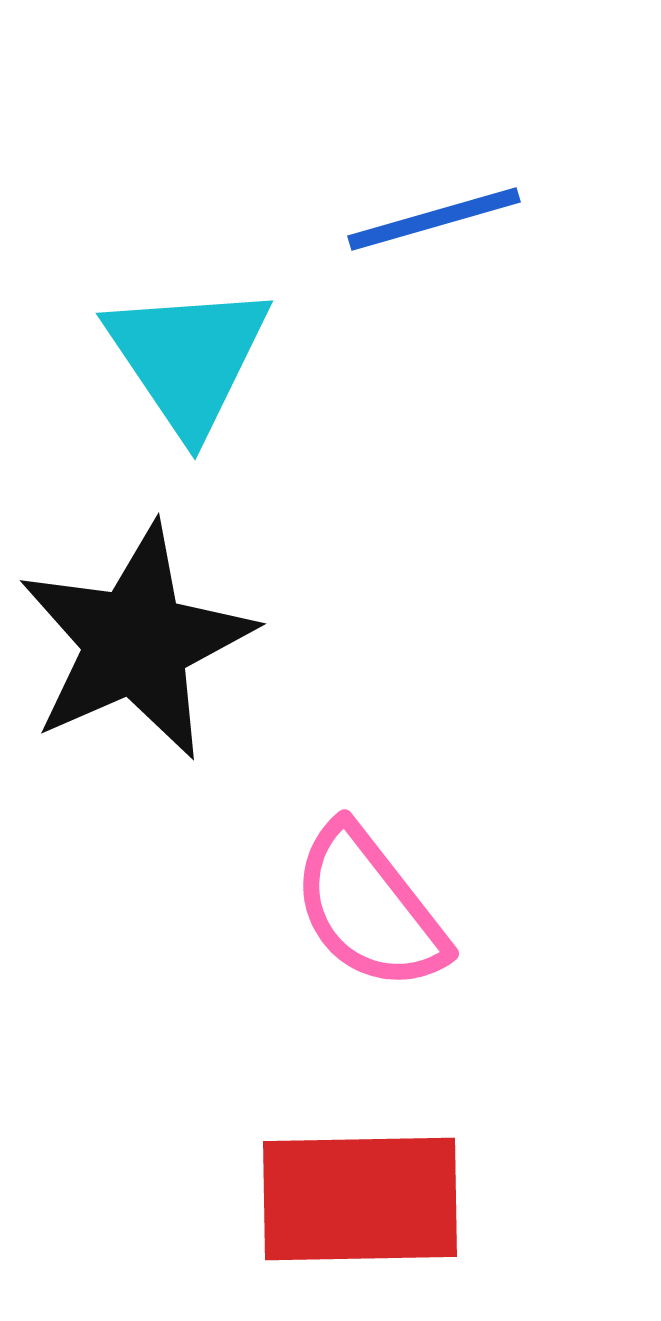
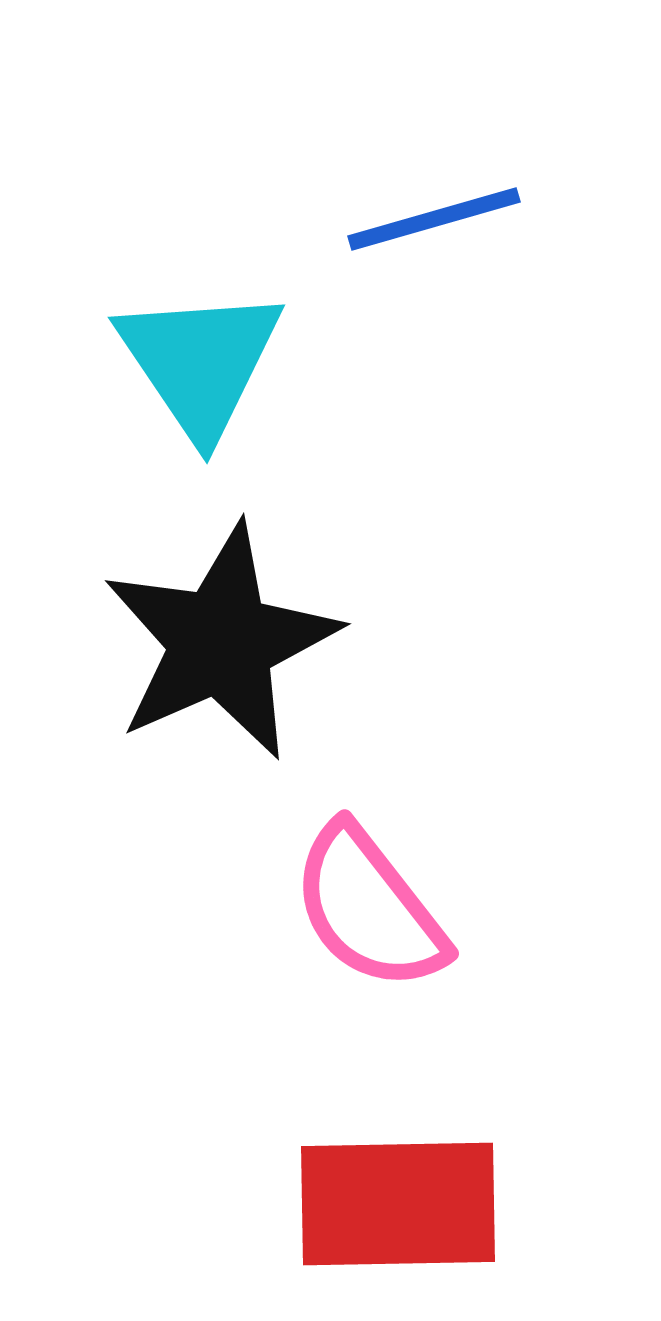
cyan triangle: moved 12 px right, 4 px down
black star: moved 85 px right
red rectangle: moved 38 px right, 5 px down
